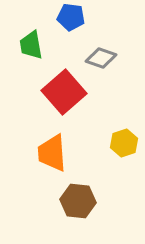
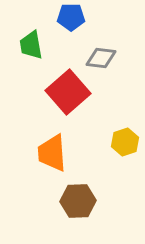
blue pentagon: rotated 8 degrees counterclockwise
gray diamond: rotated 12 degrees counterclockwise
red square: moved 4 px right
yellow hexagon: moved 1 px right, 1 px up
brown hexagon: rotated 8 degrees counterclockwise
